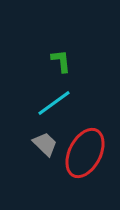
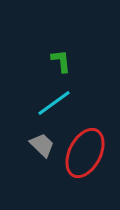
gray trapezoid: moved 3 px left, 1 px down
